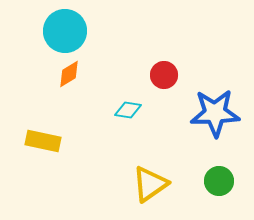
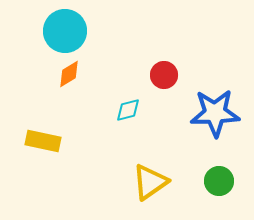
cyan diamond: rotated 24 degrees counterclockwise
yellow triangle: moved 2 px up
